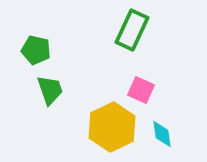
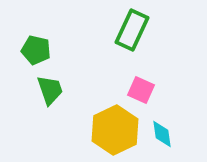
yellow hexagon: moved 3 px right, 3 px down
